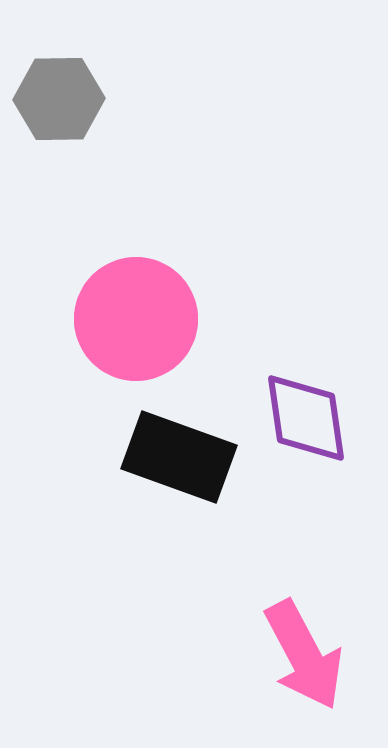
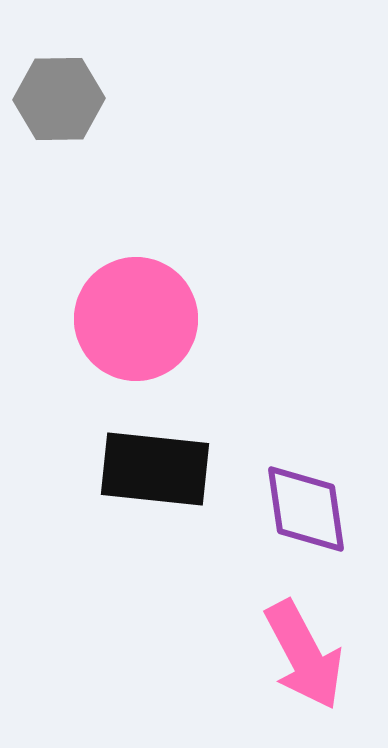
purple diamond: moved 91 px down
black rectangle: moved 24 px left, 12 px down; rotated 14 degrees counterclockwise
